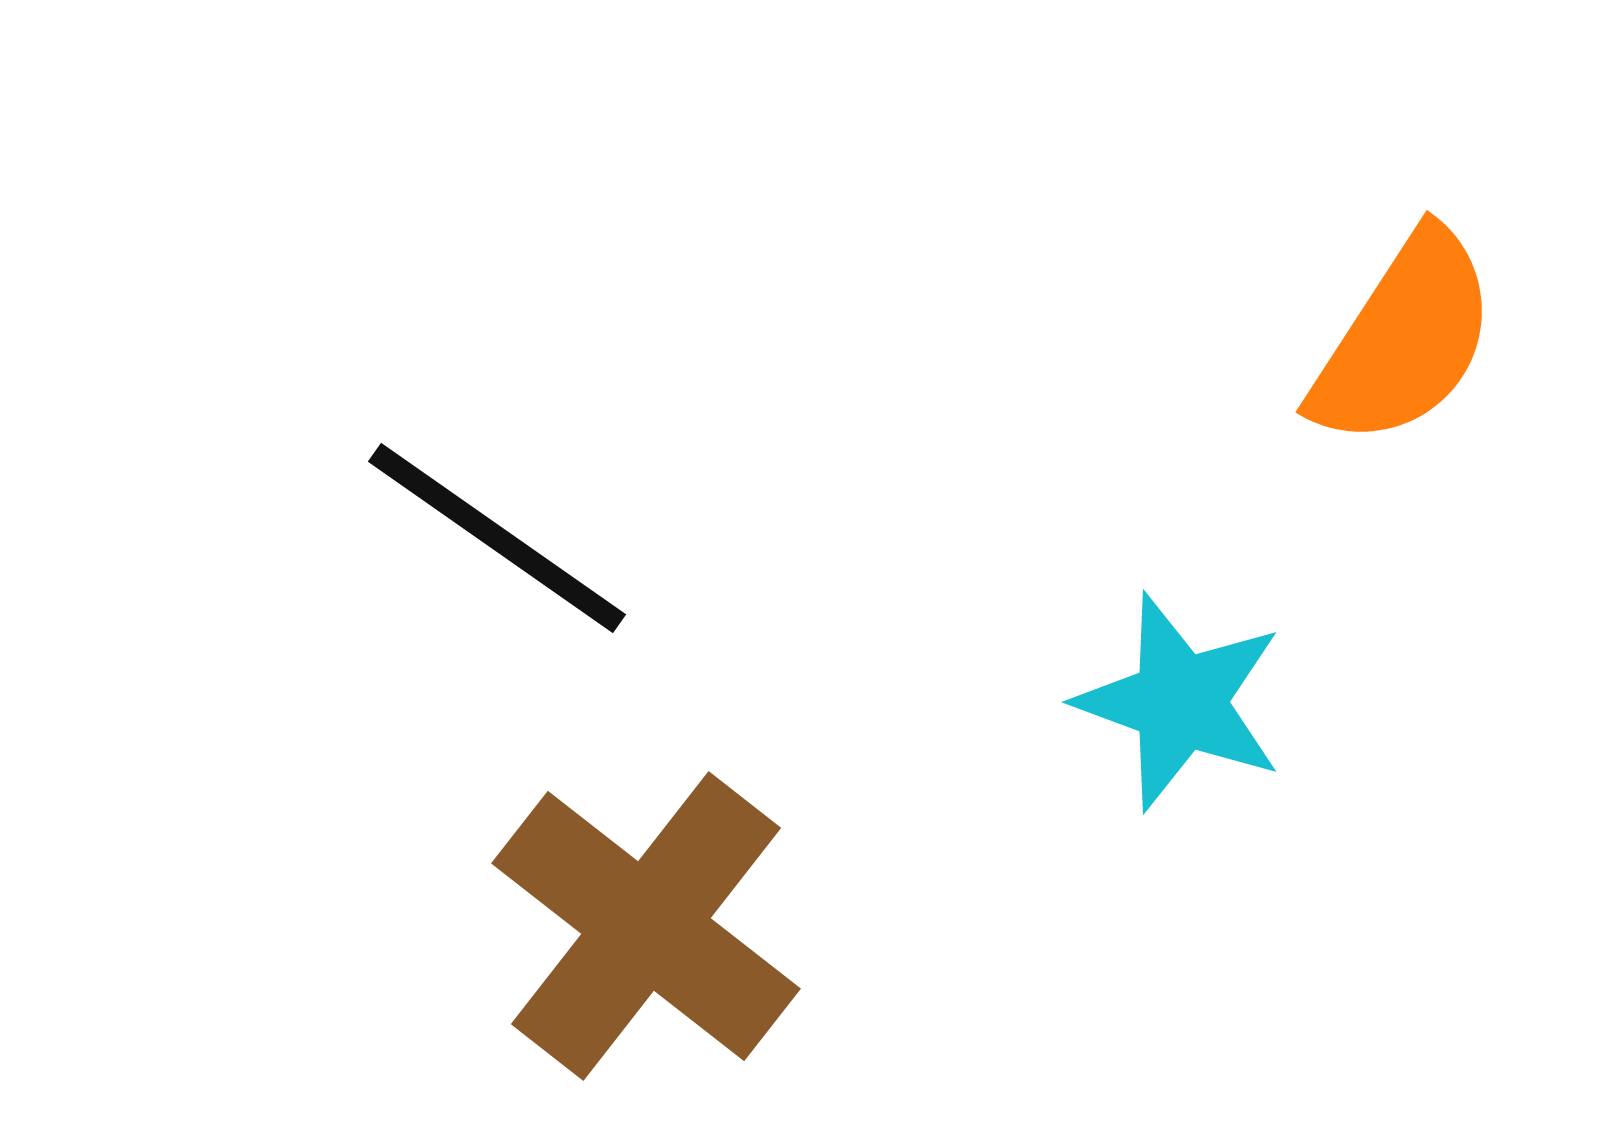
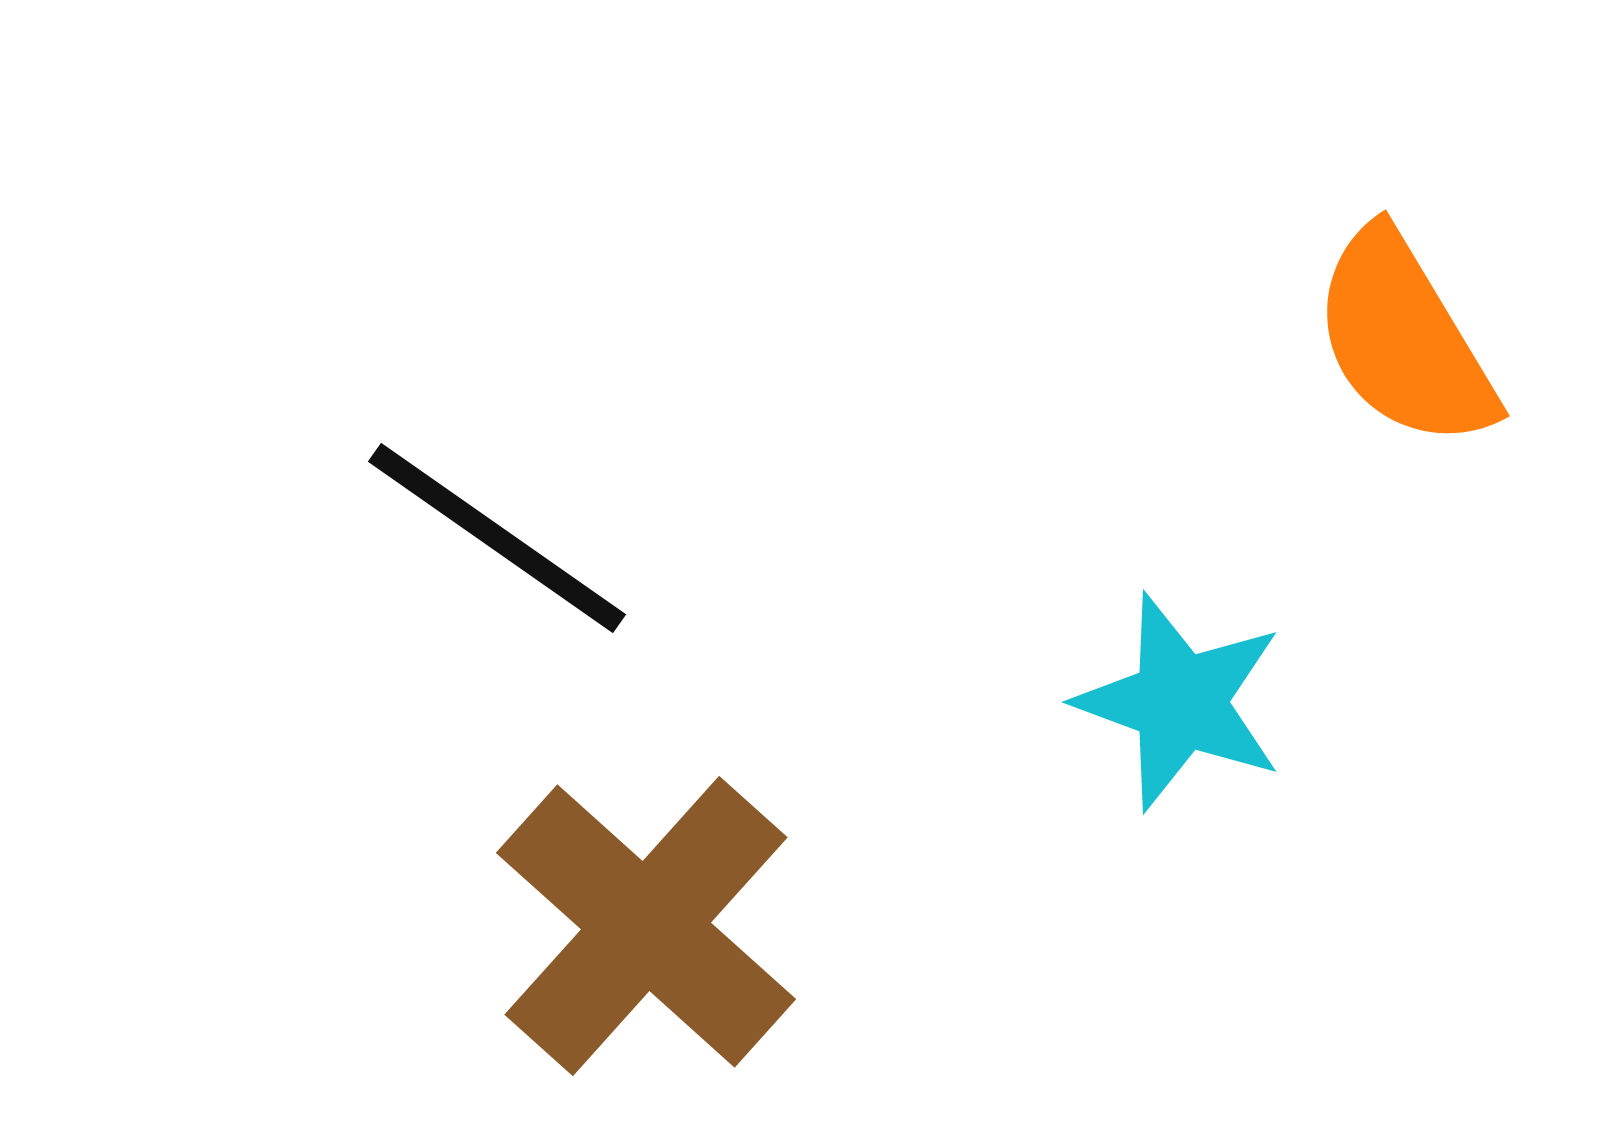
orange semicircle: rotated 116 degrees clockwise
brown cross: rotated 4 degrees clockwise
